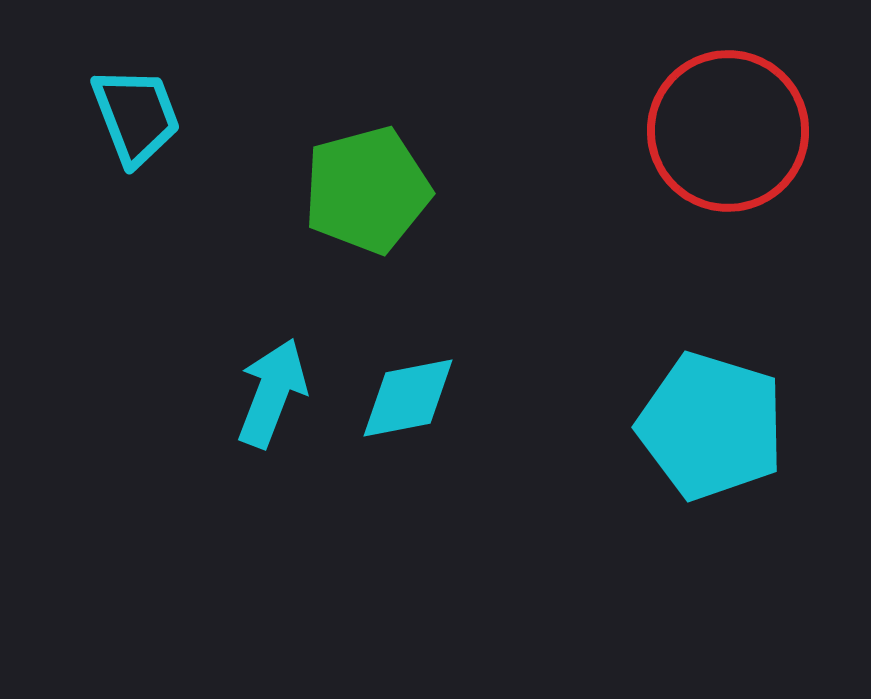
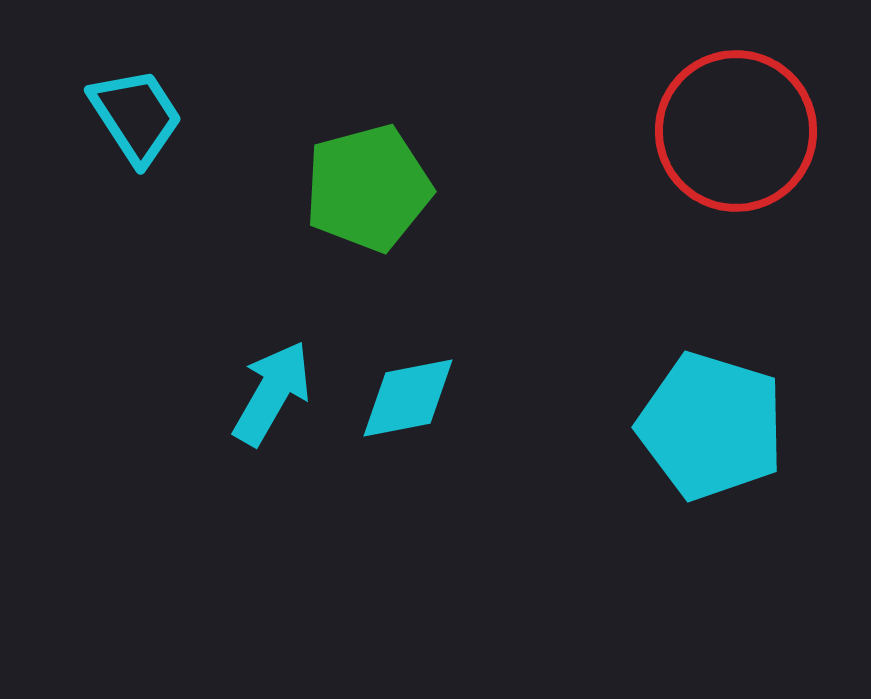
cyan trapezoid: rotated 12 degrees counterclockwise
red circle: moved 8 px right
green pentagon: moved 1 px right, 2 px up
cyan arrow: rotated 9 degrees clockwise
